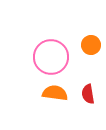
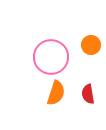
orange semicircle: moved 1 px right; rotated 100 degrees clockwise
